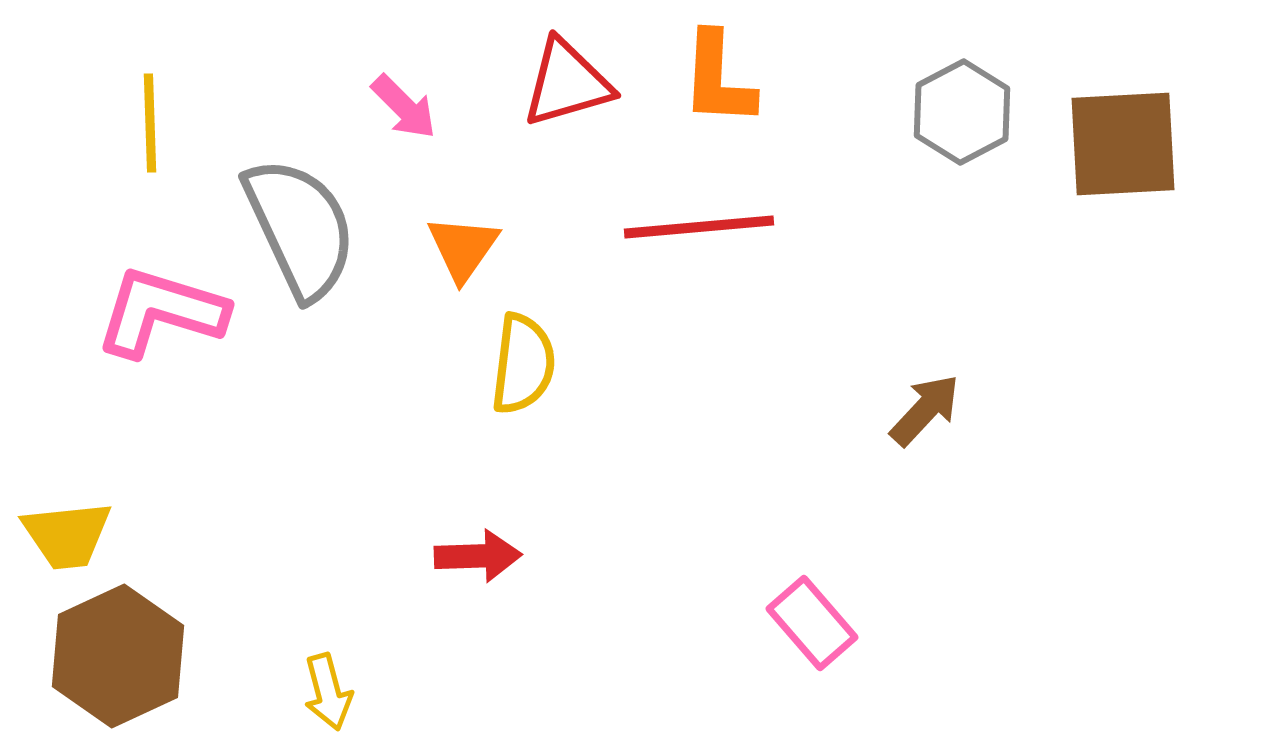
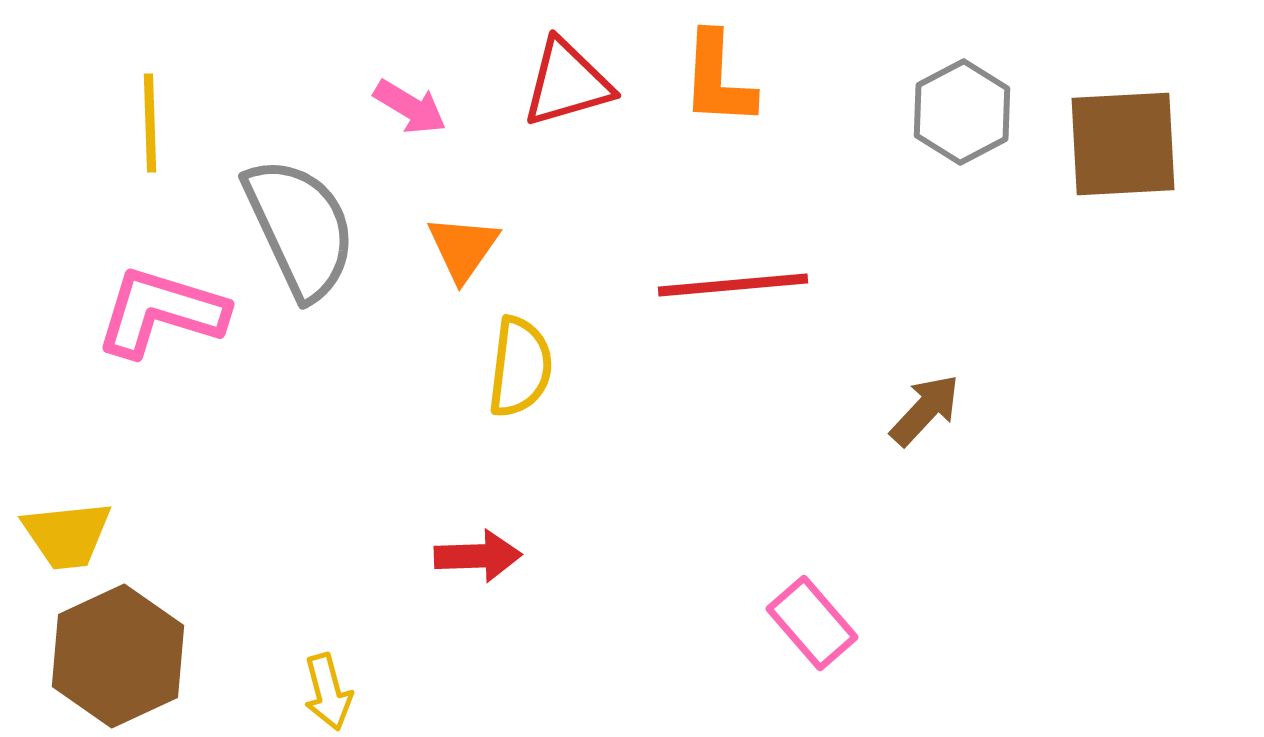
pink arrow: moved 6 px right; rotated 14 degrees counterclockwise
red line: moved 34 px right, 58 px down
yellow semicircle: moved 3 px left, 3 px down
